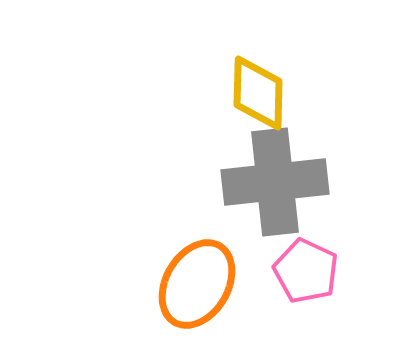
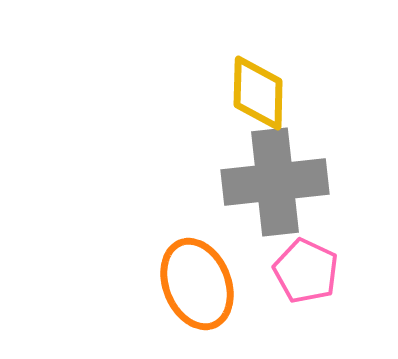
orange ellipse: rotated 52 degrees counterclockwise
